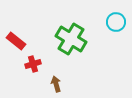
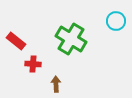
cyan circle: moved 1 px up
red cross: rotated 21 degrees clockwise
brown arrow: rotated 14 degrees clockwise
